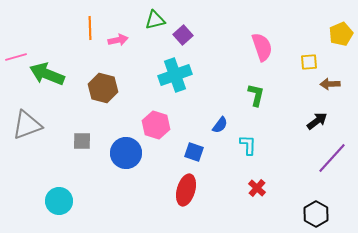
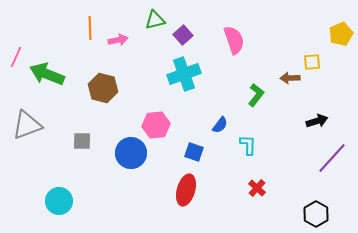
pink semicircle: moved 28 px left, 7 px up
pink line: rotated 50 degrees counterclockwise
yellow square: moved 3 px right
cyan cross: moved 9 px right, 1 px up
brown arrow: moved 40 px left, 6 px up
green L-shape: rotated 25 degrees clockwise
black arrow: rotated 20 degrees clockwise
pink hexagon: rotated 24 degrees counterclockwise
blue circle: moved 5 px right
